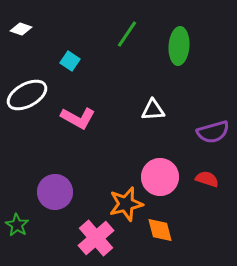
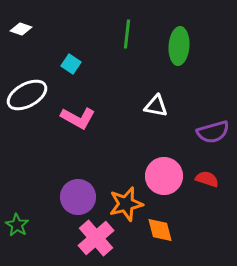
green line: rotated 28 degrees counterclockwise
cyan square: moved 1 px right, 3 px down
white triangle: moved 3 px right, 4 px up; rotated 15 degrees clockwise
pink circle: moved 4 px right, 1 px up
purple circle: moved 23 px right, 5 px down
